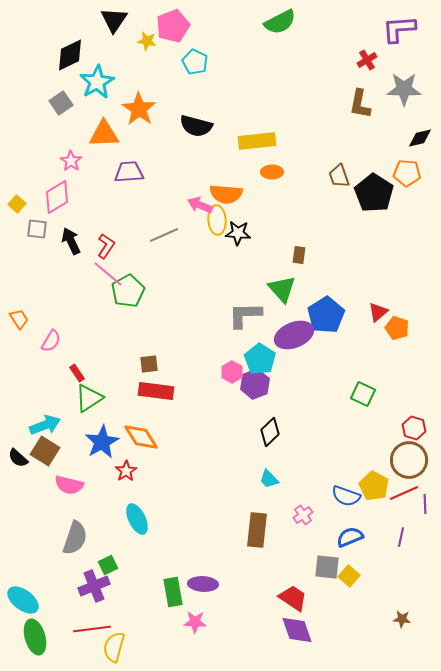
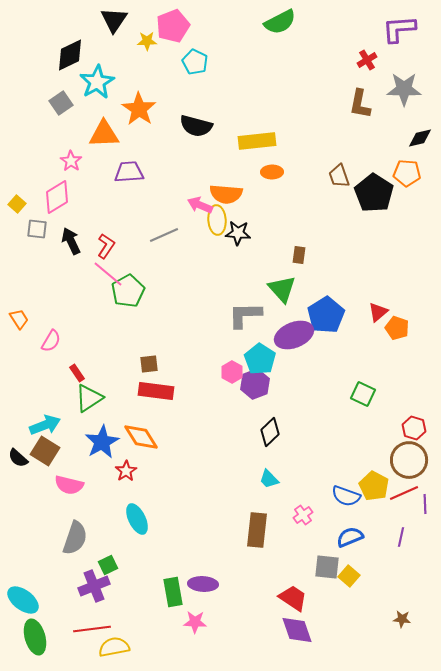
yellow star at (147, 41): rotated 12 degrees counterclockwise
yellow semicircle at (114, 647): rotated 64 degrees clockwise
